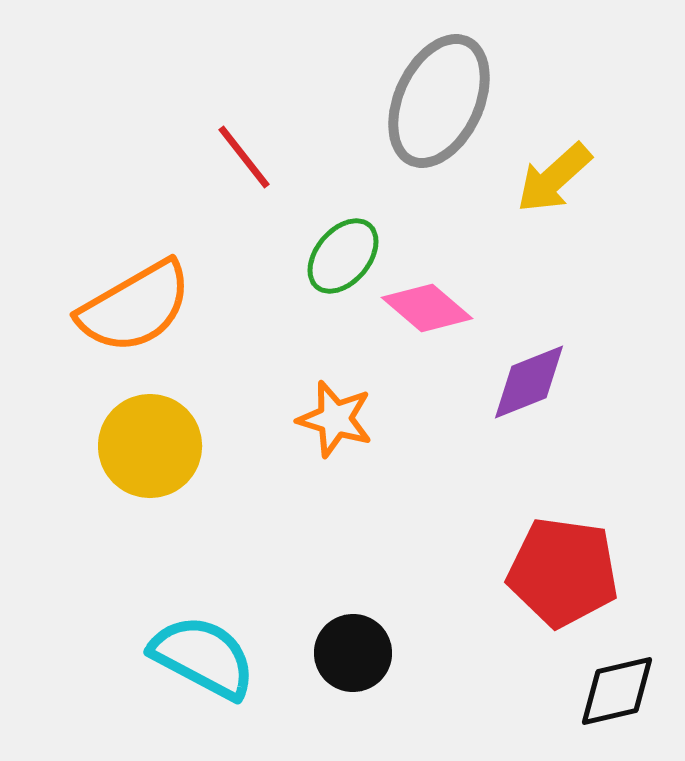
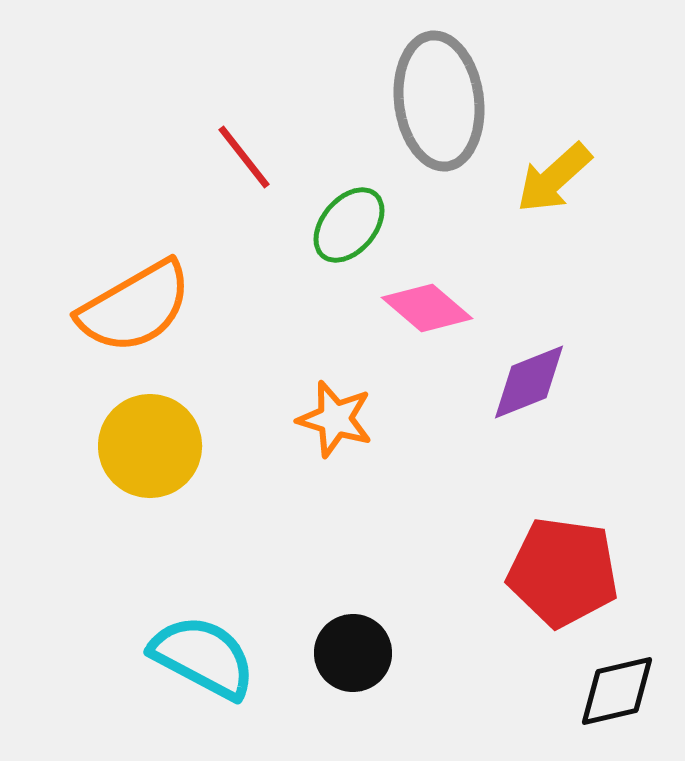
gray ellipse: rotated 32 degrees counterclockwise
green ellipse: moved 6 px right, 31 px up
